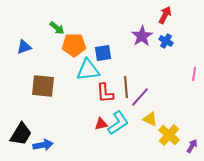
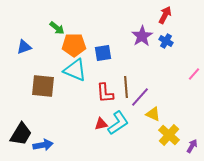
cyan triangle: moved 13 px left; rotated 30 degrees clockwise
pink line: rotated 32 degrees clockwise
yellow triangle: moved 3 px right, 5 px up
